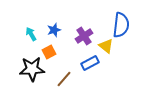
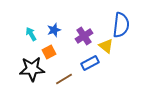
brown line: rotated 18 degrees clockwise
